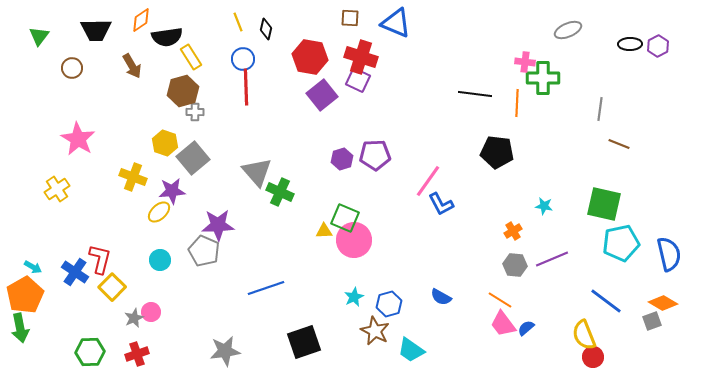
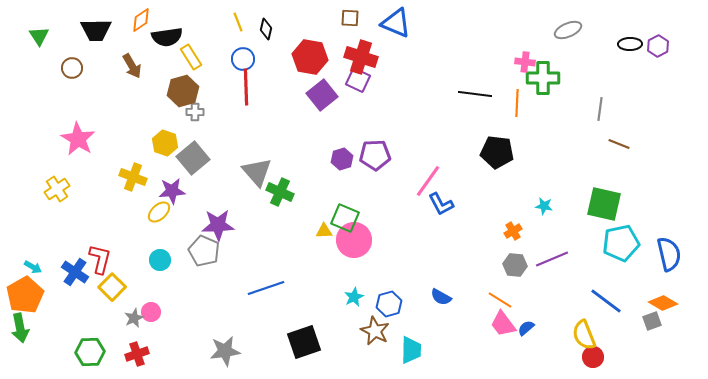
green triangle at (39, 36): rotated 10 degrees counterclockwise
cyan trapezoid at (411, 350): rotated 124 degrees counterclockwise
